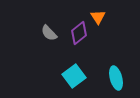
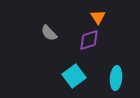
purple diamond: moved 10 px right, 7 px down; rotated 20 degrees clockwise
cyan ellipse: rotated 20 degrees clockwise
